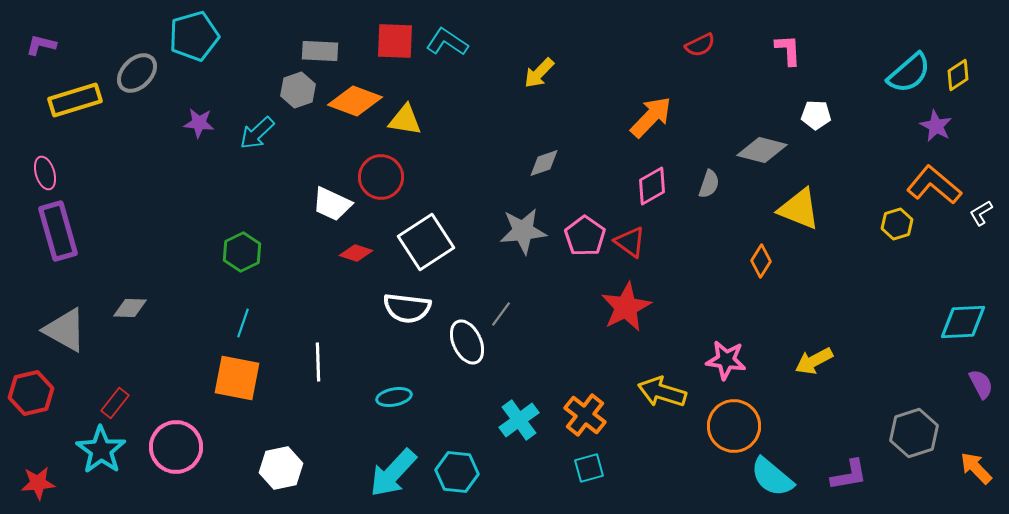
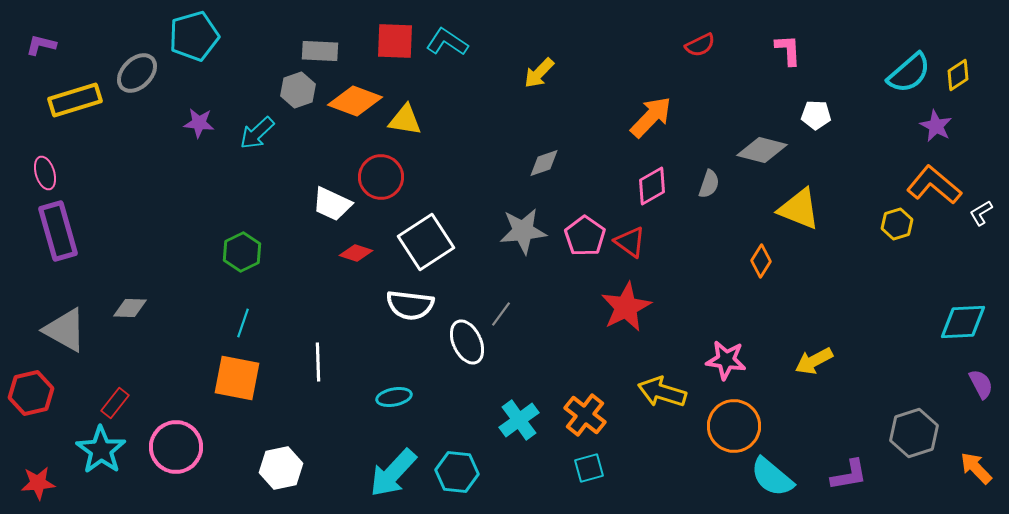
white semicircle at (407, 308): moved 3 px right, 3 px up
